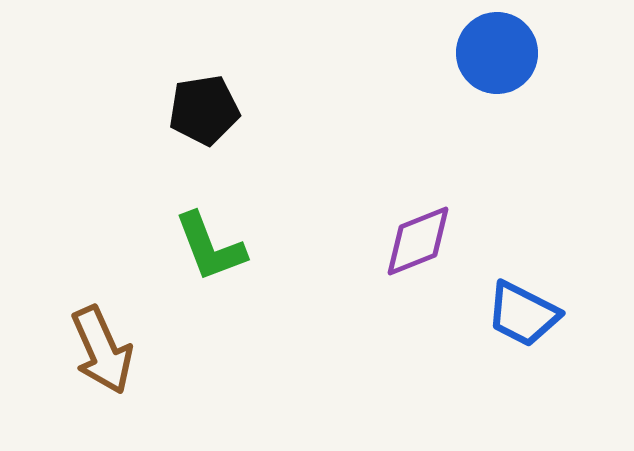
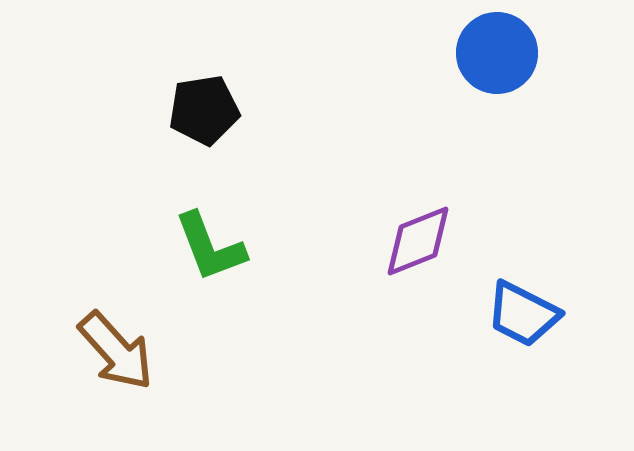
brown arrow: moved 14 px right, 1 px down; rotated 18 degrees counterclockwise
